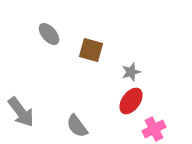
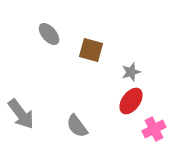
gray arrow: moved 2 px down
